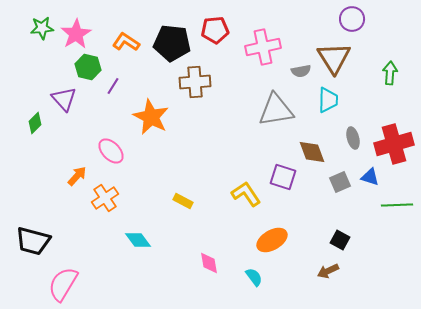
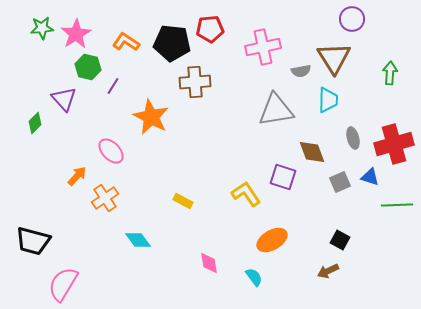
red pentagon: moved 5 px left, 1 px up
